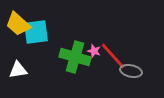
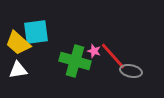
yellow trapezoid: moved 19 px down
green cross: moved 4 px down
